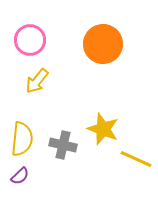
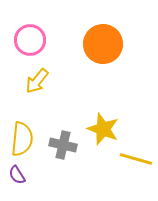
yellow line: rotated 8 degrees counterclockwise
purple semicircle: moved 3 px left, 1 px up; rotated 102 degrees clockwise
